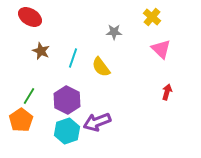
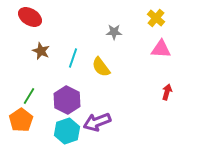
yellow cross: moved 4 px right, 1 px down
pink triangle: rotated 40 degrees counterclockwise
